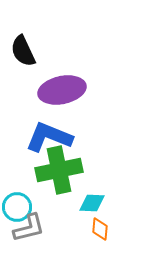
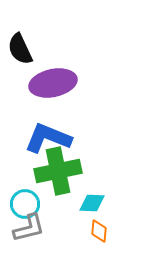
black semicircle: moved 3 px left, 2 px up
purple ellipse: moved 9 px left, 7 px up
blue L-shape: moved 1 px left, 1 px down
green cross: moved 1 px left, 1 px down
cyan circle: moved 8 px right, 3 px up
orange diamond: moved 1 px left, 2 px down
